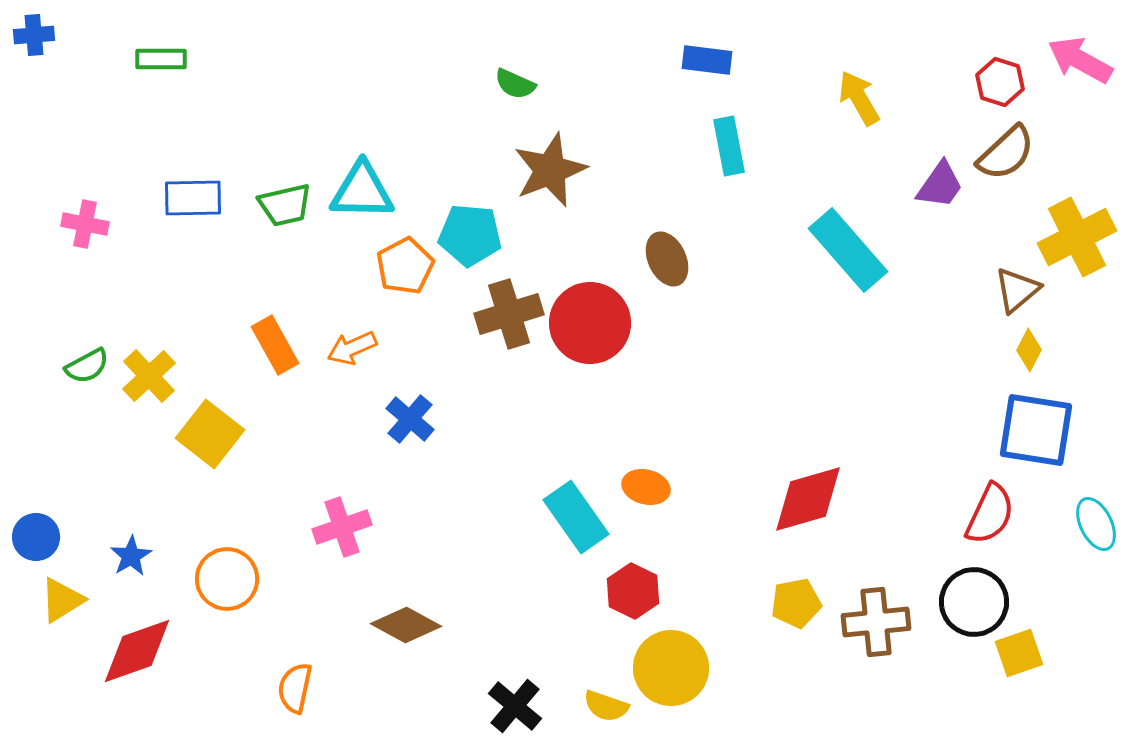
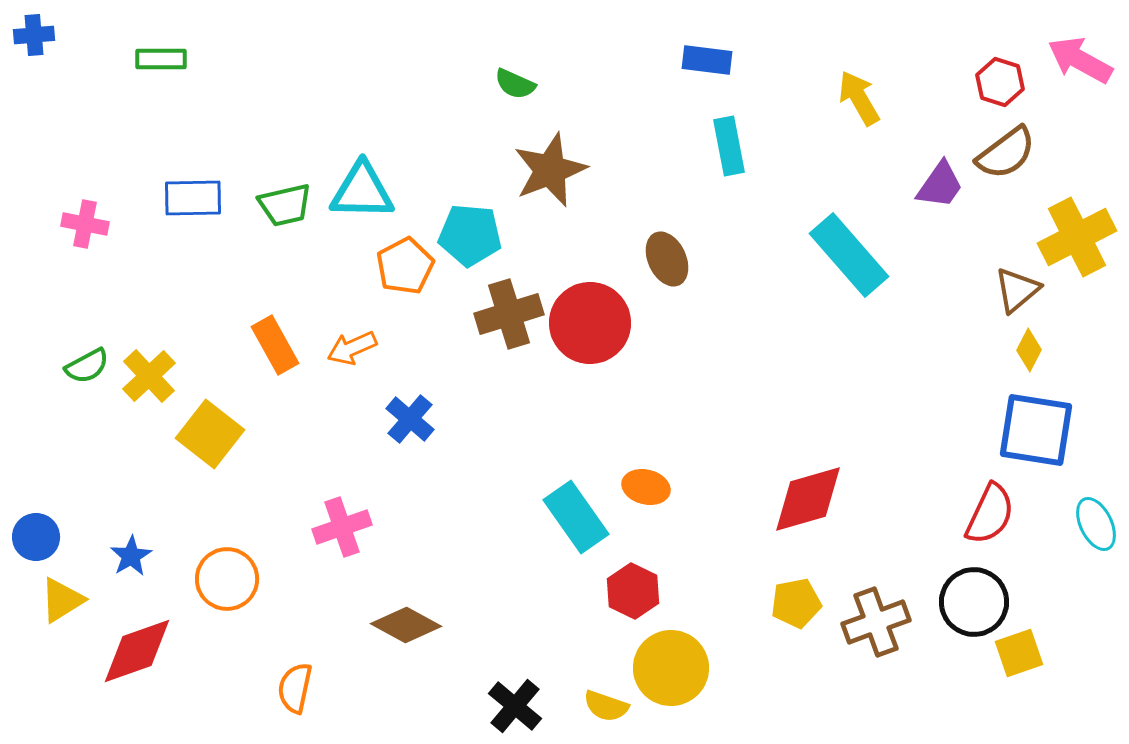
brown semicircle at (1006, 153): rotated 6 degrees clockwise
cyan rectangle at (848, 250): moved 1 px right, 5 px down
brown cross at (876, 622): rotated 14 degrees counterclockwise
